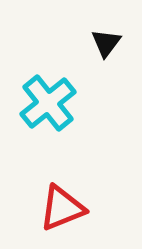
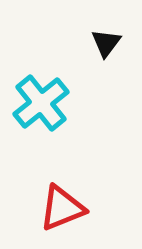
cyan cross: moved 7 px left
